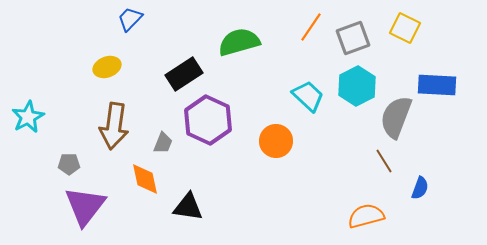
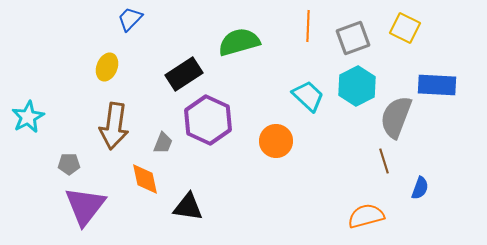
orange line: moved 3 px left, 1 px up; rotated 32 degrees counterclockwise
yellow ellipse: rotated 48 degrees counterclockwise
brown line: rotated 15 degrees clockwise
